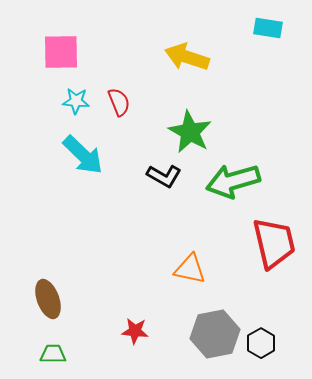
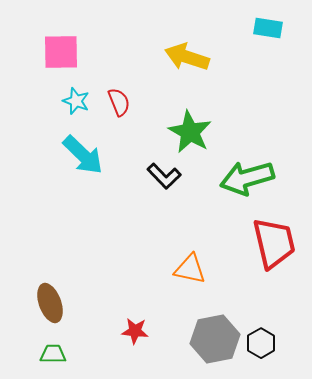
cyan star: rotated 16 degrees clockwise
black L-shape: rotated 16 degrees clockwise
green arrow: moved 14 px right, 3 px up
brown ellipse: moved 2 px right, 4 px down
gray hexagon: moved 5 px down
